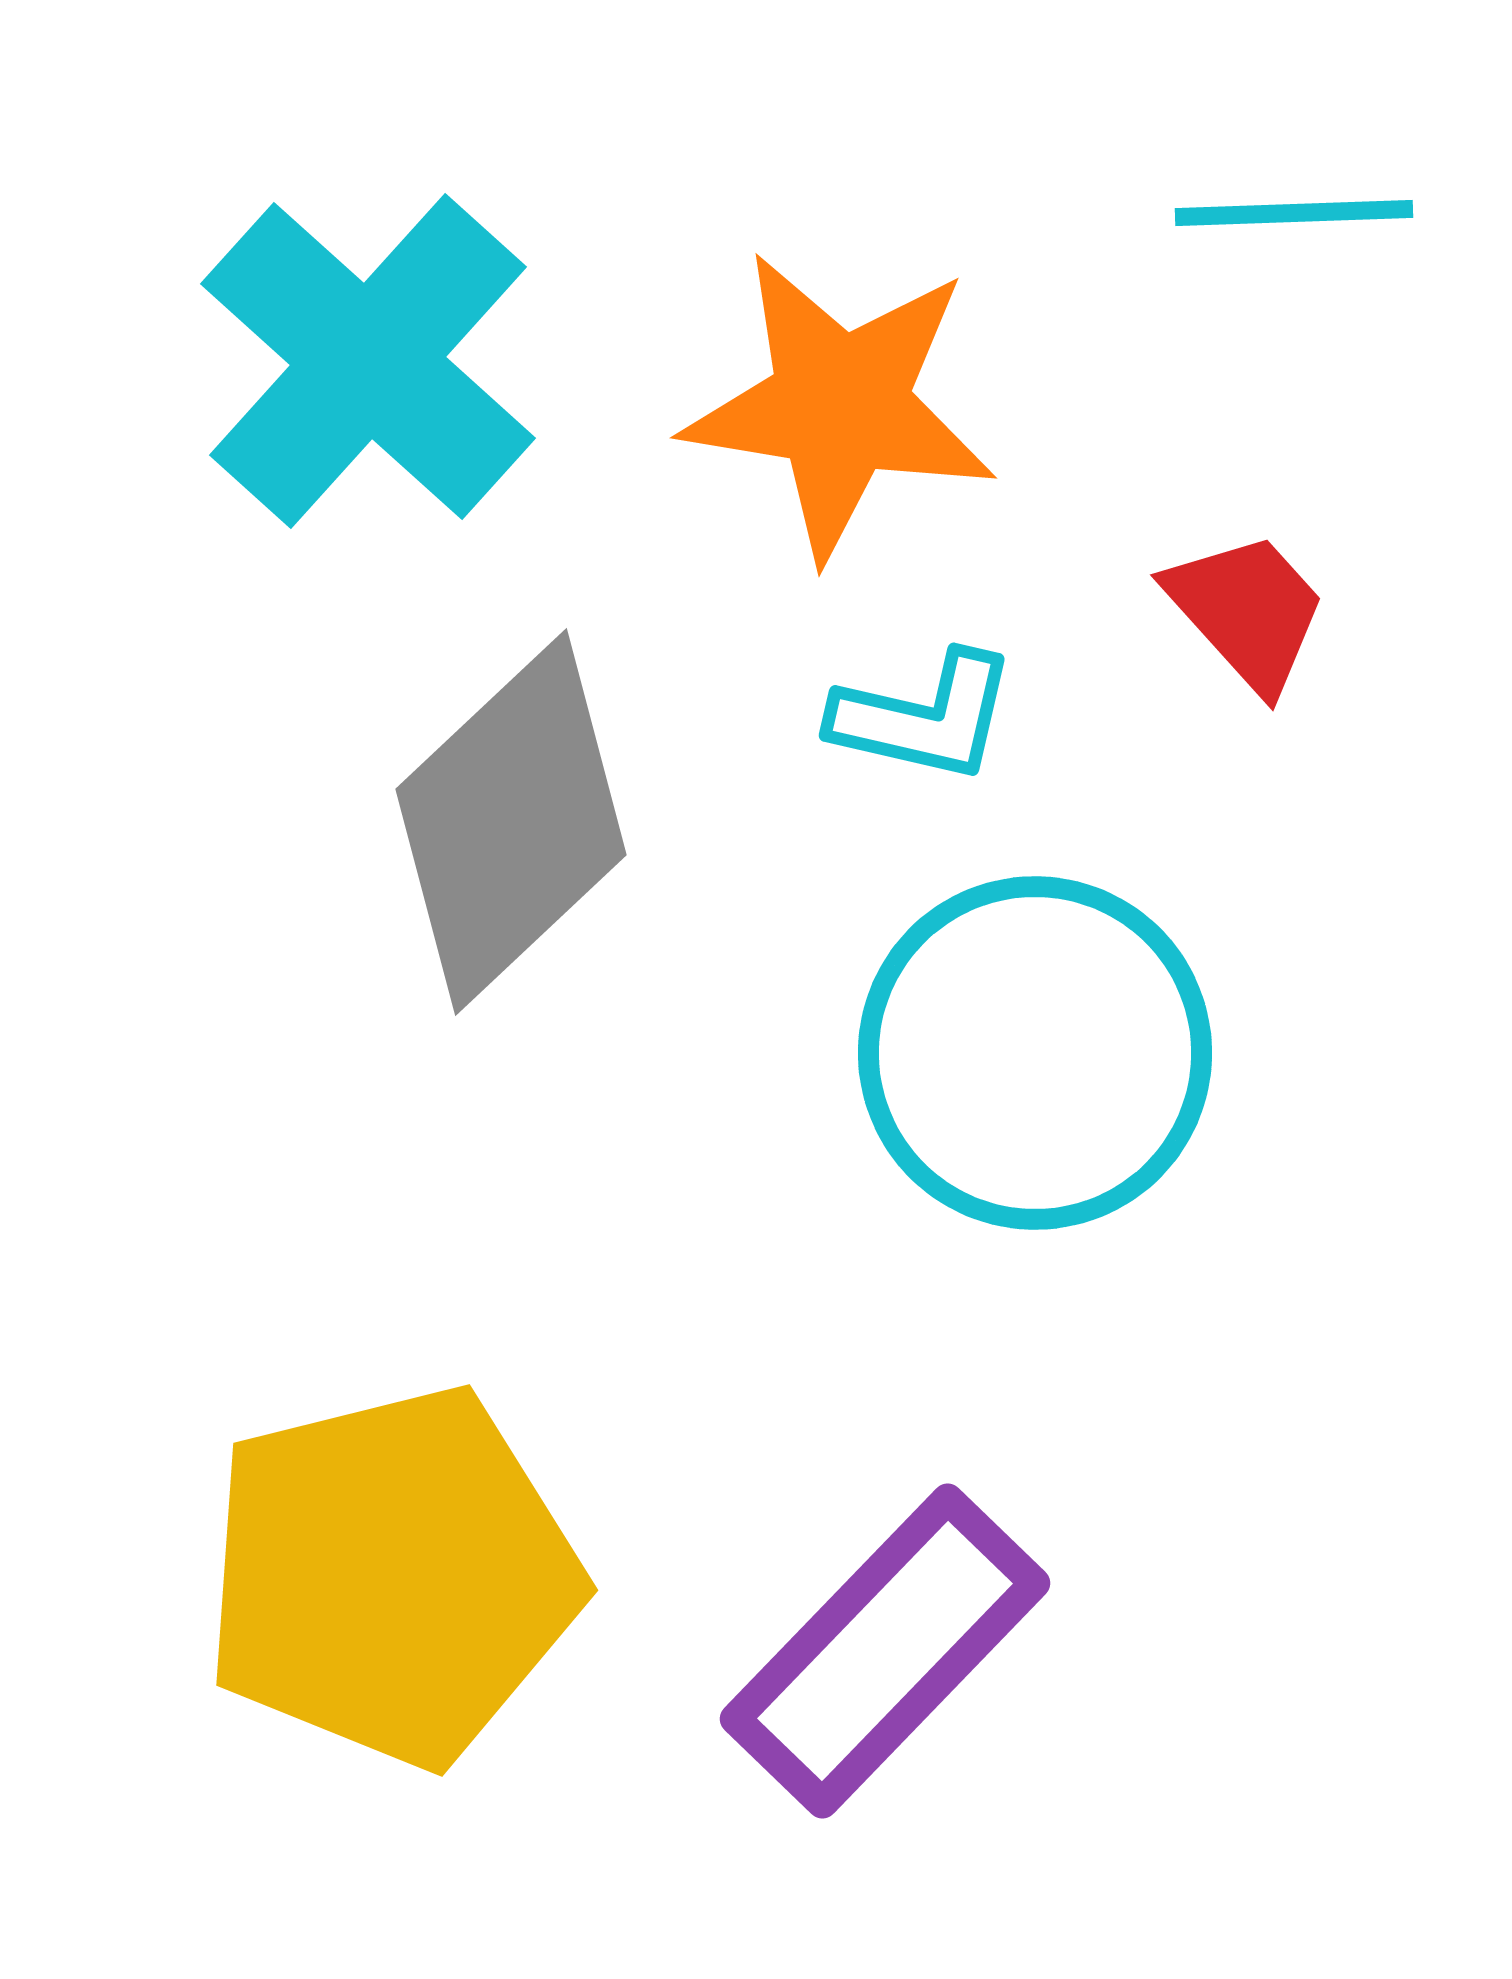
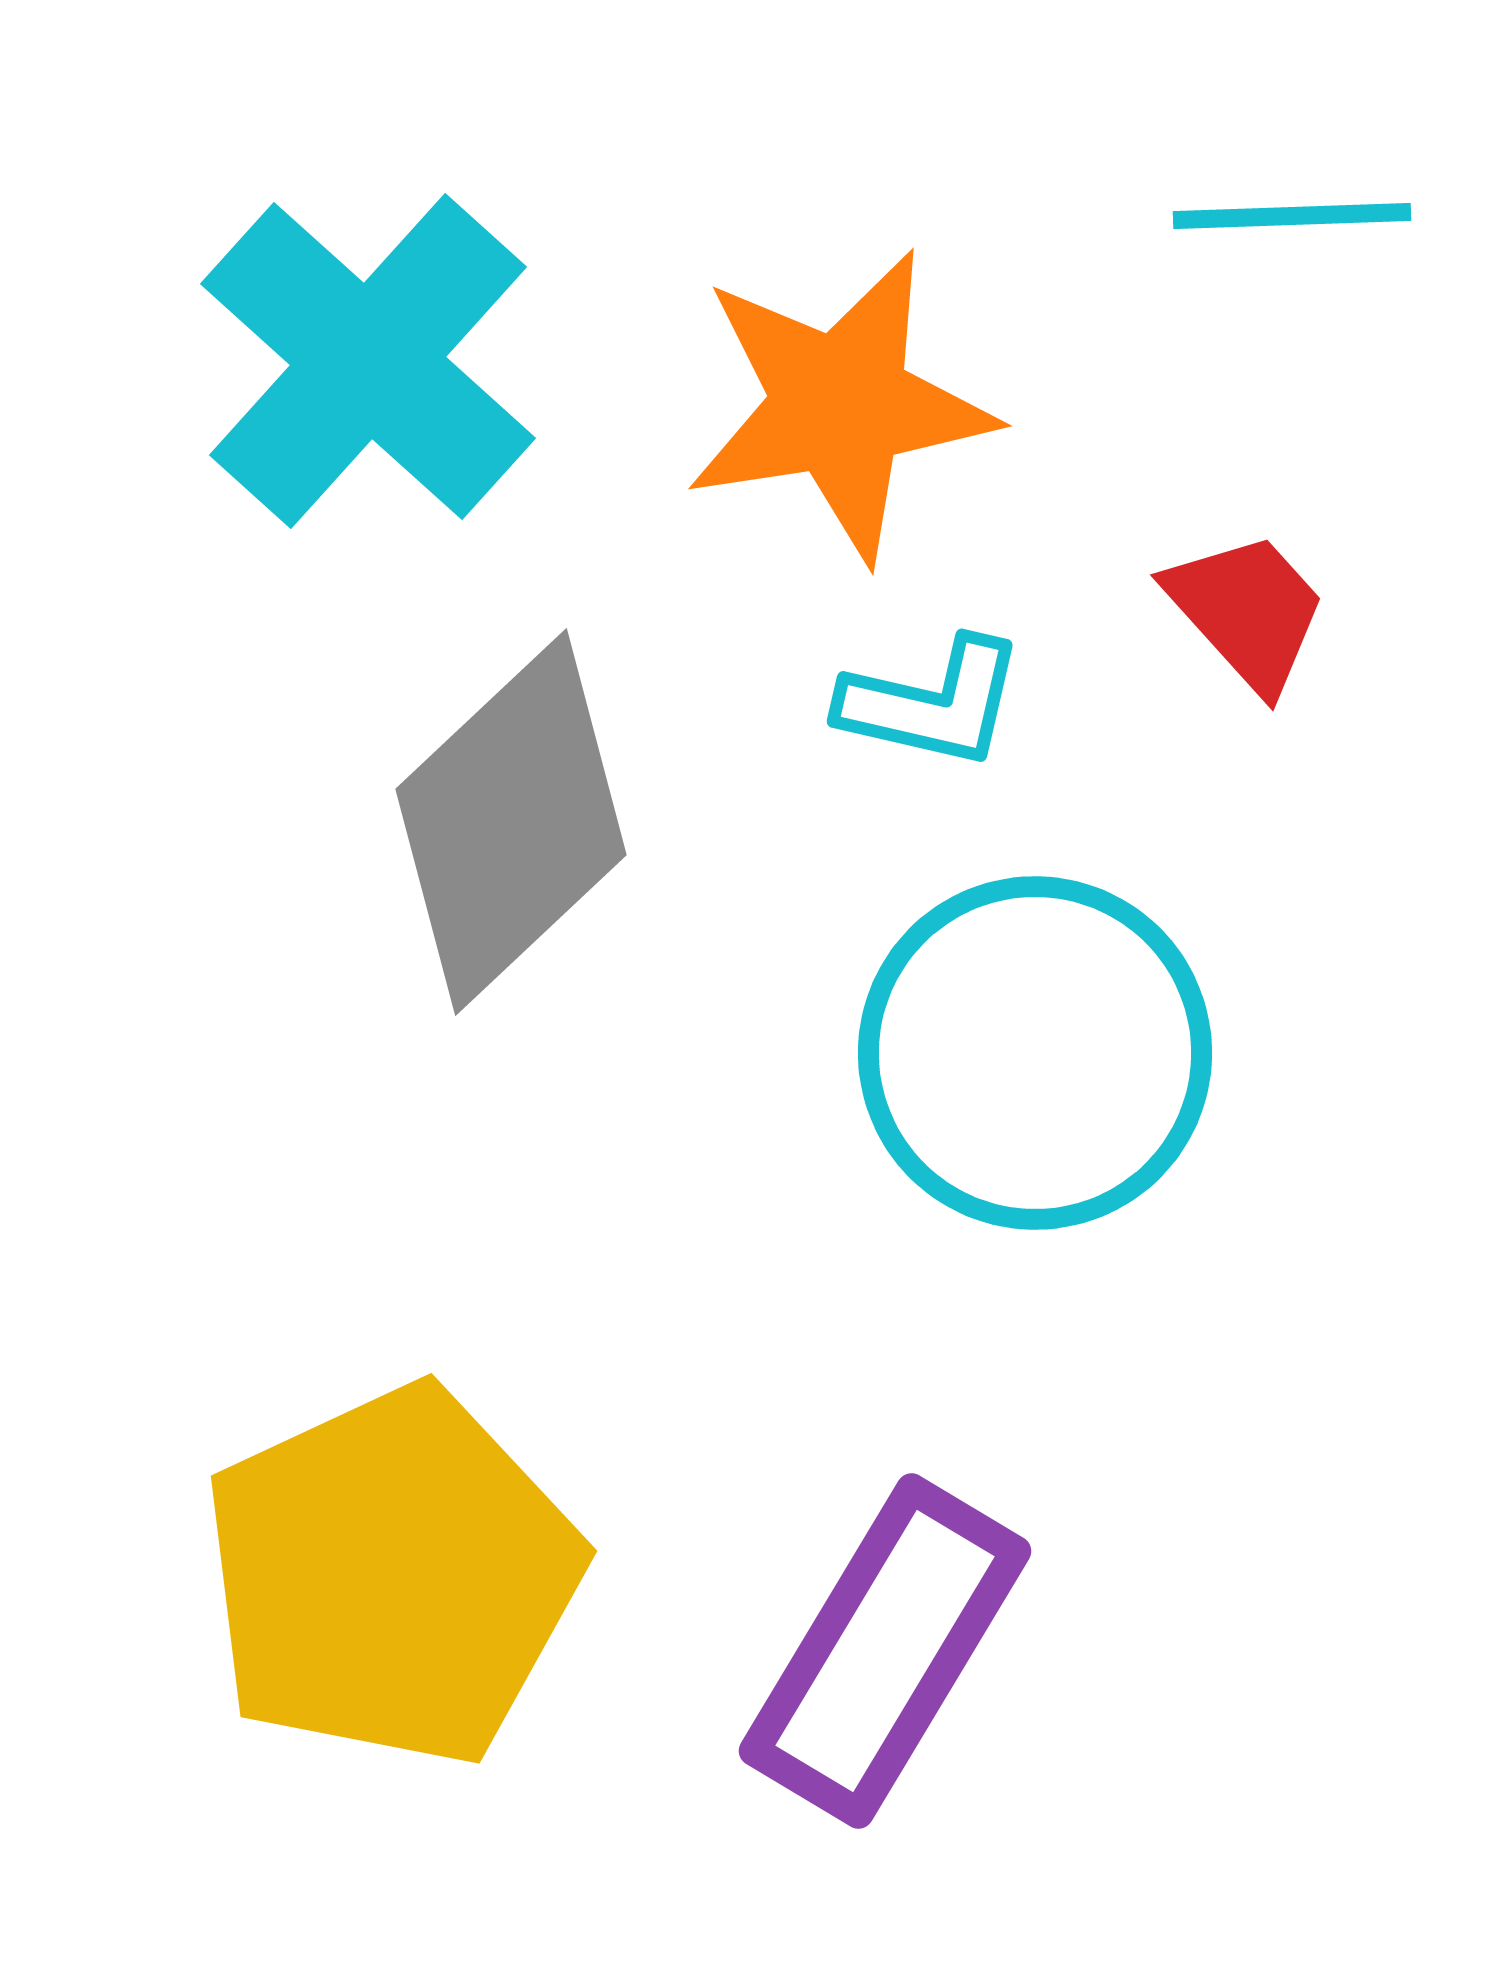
cyan line: moved 2 px left, 3 px down
orange star: rotated 18 degrees counterclockwise
cyan L-shape: moved 8 px right, 14 px up
yellow pentagon: rotated 11 degrees counterclockwise
purple rectangle: rotated 13 degrees counterclockwise
